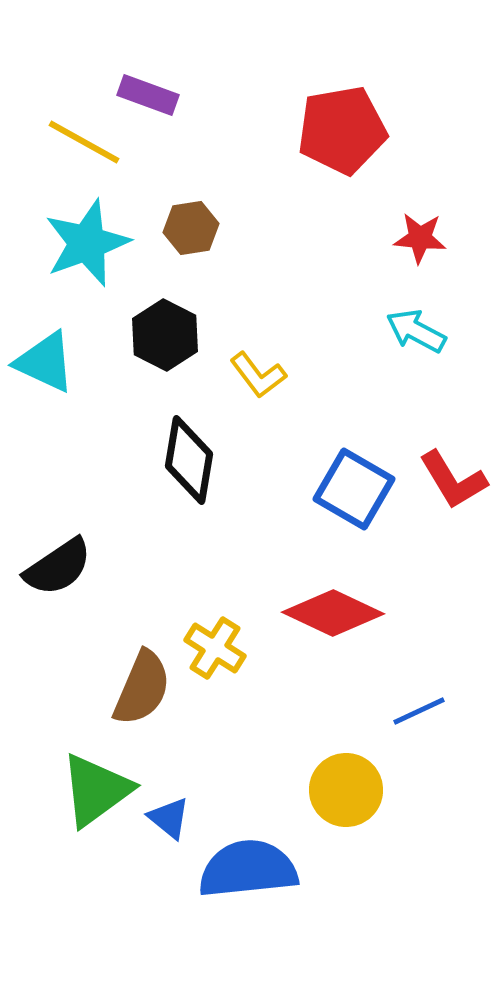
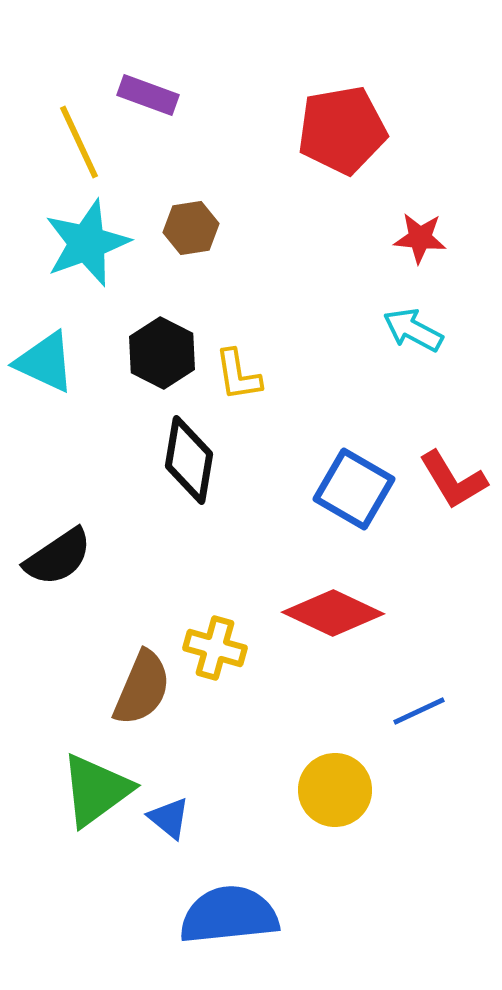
yellow line: moved 5 px left; rotated 36 degrees clockwise
cyan arrow: moved 3 px left, 1 px up
black hexagon: moved 3 px left, 18 px down
yellow L-shape: moved 20 px left; rotated 28 degrees clockwise
black semicircle: moved 10 px up
yellow cross: rotated 16 degrees counterclockwise
yellow circle: moved 11 px left
blue semicircle: moved 19 px left, 46 px down
